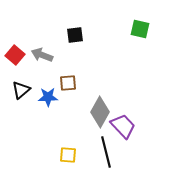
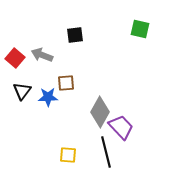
red square: moved 3 px down
brown square: moved 2 px left
black triangle: moved 1 px right, 1 px down; rotated 12 degrees counterclockwise
purple trapezoid: moved 2 px left, 1 px down
